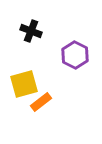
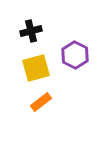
black cross: rotated 35 degrees counterclockwise
yellow square: moved 12 px right, 16 px up
